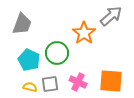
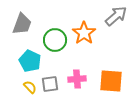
gray arrow: moved 5 px right
green circle: moved 2 px left, 13 px up
cyan pentagon: moved 1 px right, 1 px down
pink cross: moved 1 px left, 3 px up; rotated 30 degrees counterclockwise
yellow semicircle: rotated 32 degrees clockwise
